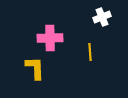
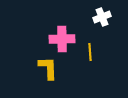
pink cross: moved 12 px right, 1 px down
yellow L-shape: moved 13 px right
